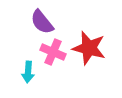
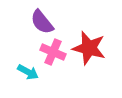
cyan arrow: rotated 65 degrees counterclockwise
